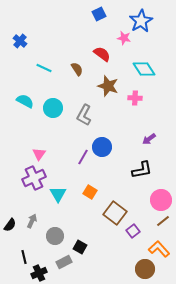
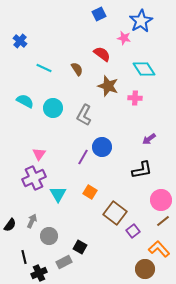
gray circle: moved 6 px left
